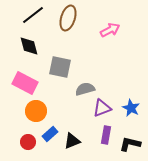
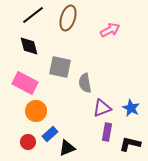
gray semicircle: moved 6 px up; rotated 84 degrees counterclockwise
purple rectangle: moved 1 px right, 3 px up
black triangle: moved 5 px left, 7 px down
